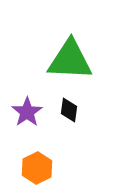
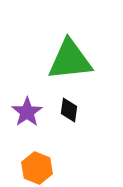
green triangle: rotated 9 degrees counterclockwise
orange hexagon: rotated 12 degrees counterclockwise
